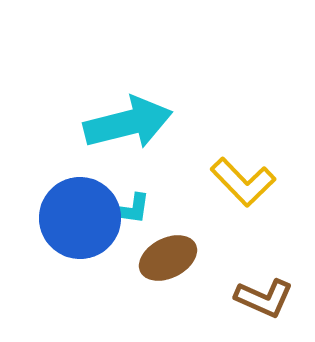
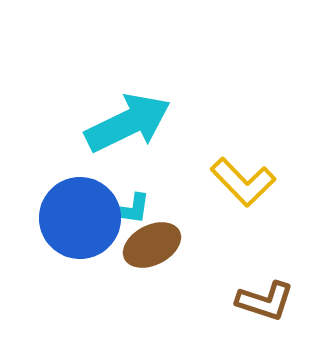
cyan arrow: rotated 12 degrees counterclockwise
brown ellipse: moved 16 px left, 13 px up
brown L-shape: moved 1 px right, 3 px down; rotated 6 degrees counterclockwise
